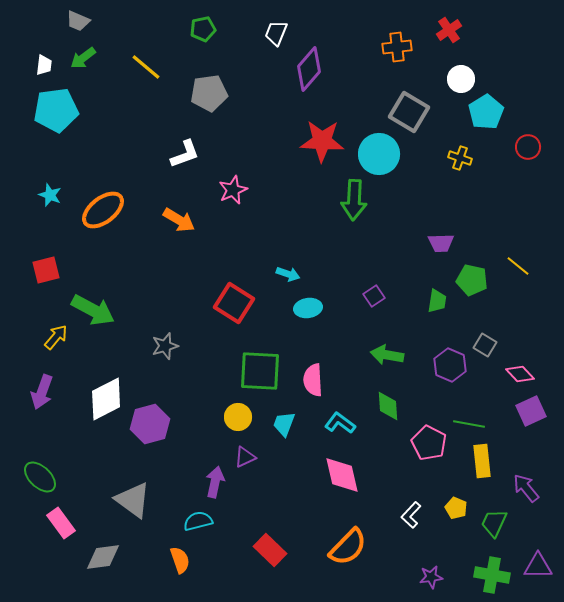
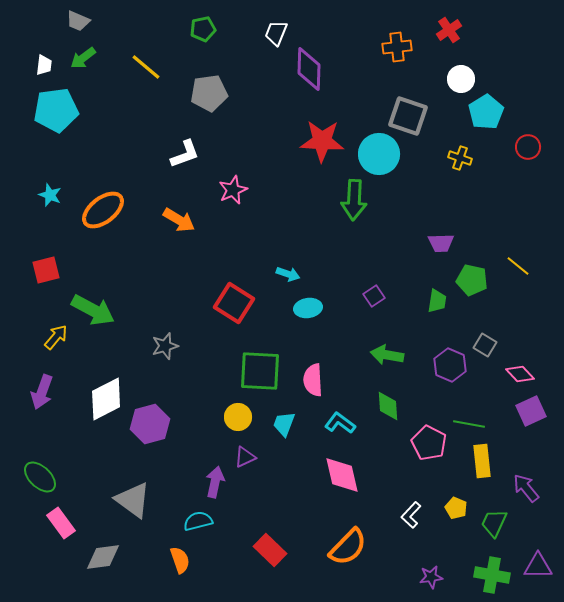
purple diamond at (309, 69): rotated 39 degrees counterclockwise
gray square at (409, 112): moved 1 px left, 4 px down; rotated 12 degrees counterclockwise
